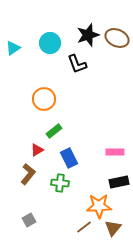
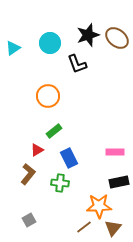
brown ellipse: rotated 15 degrees clockwise
orange circle: moved 4 px right, 3 px up
